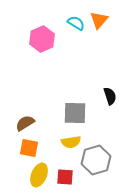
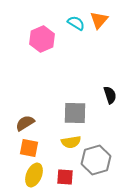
black semicircle: moved 1 px up
yellow ellipse: moved 5 px left
